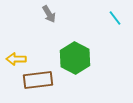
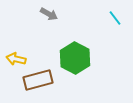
gray arrow: rotated 30 degrees counterclockwise
yellow arrow: rotated 12 degrees clockwise
brown rectangle: rotated 8 degrees counterclockwise
